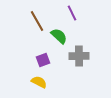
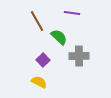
purple line: rotated 56 degrees counterclockwise
green semicircle: moved 1 px down
purple square: rotated 24 degrees counterclockwise
